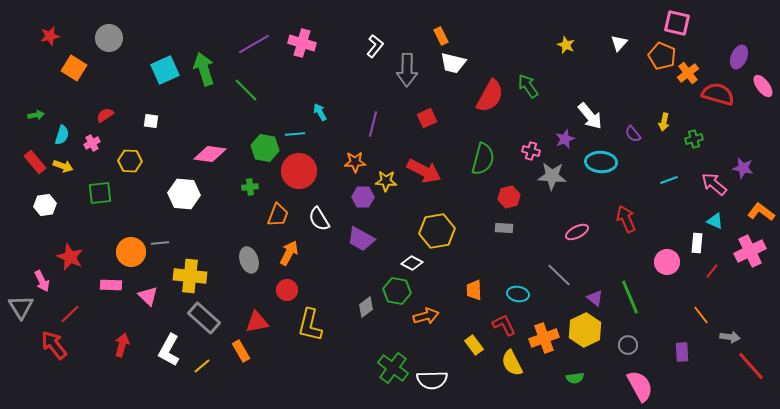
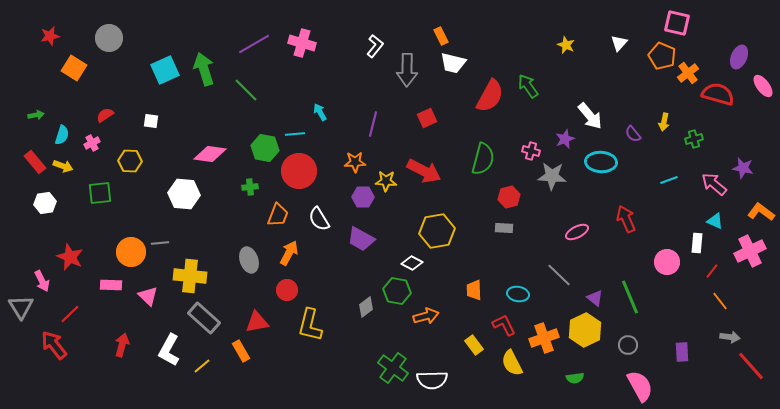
white hexagon at (45, 205): moved 2 px up
orange line at (701, 315): moved 19 px right, 14 px up
